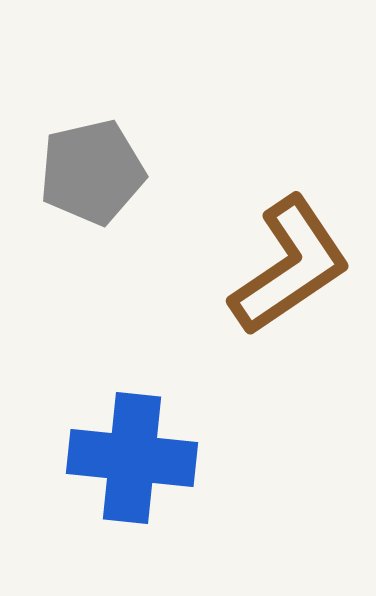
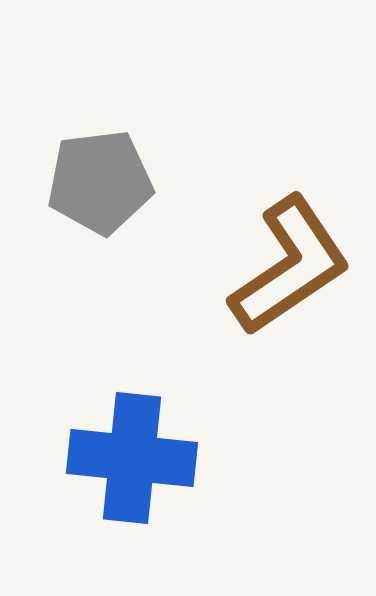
gray pentagon: moved 8 px right, 10 px down; rotated 6 degrees clockwise
